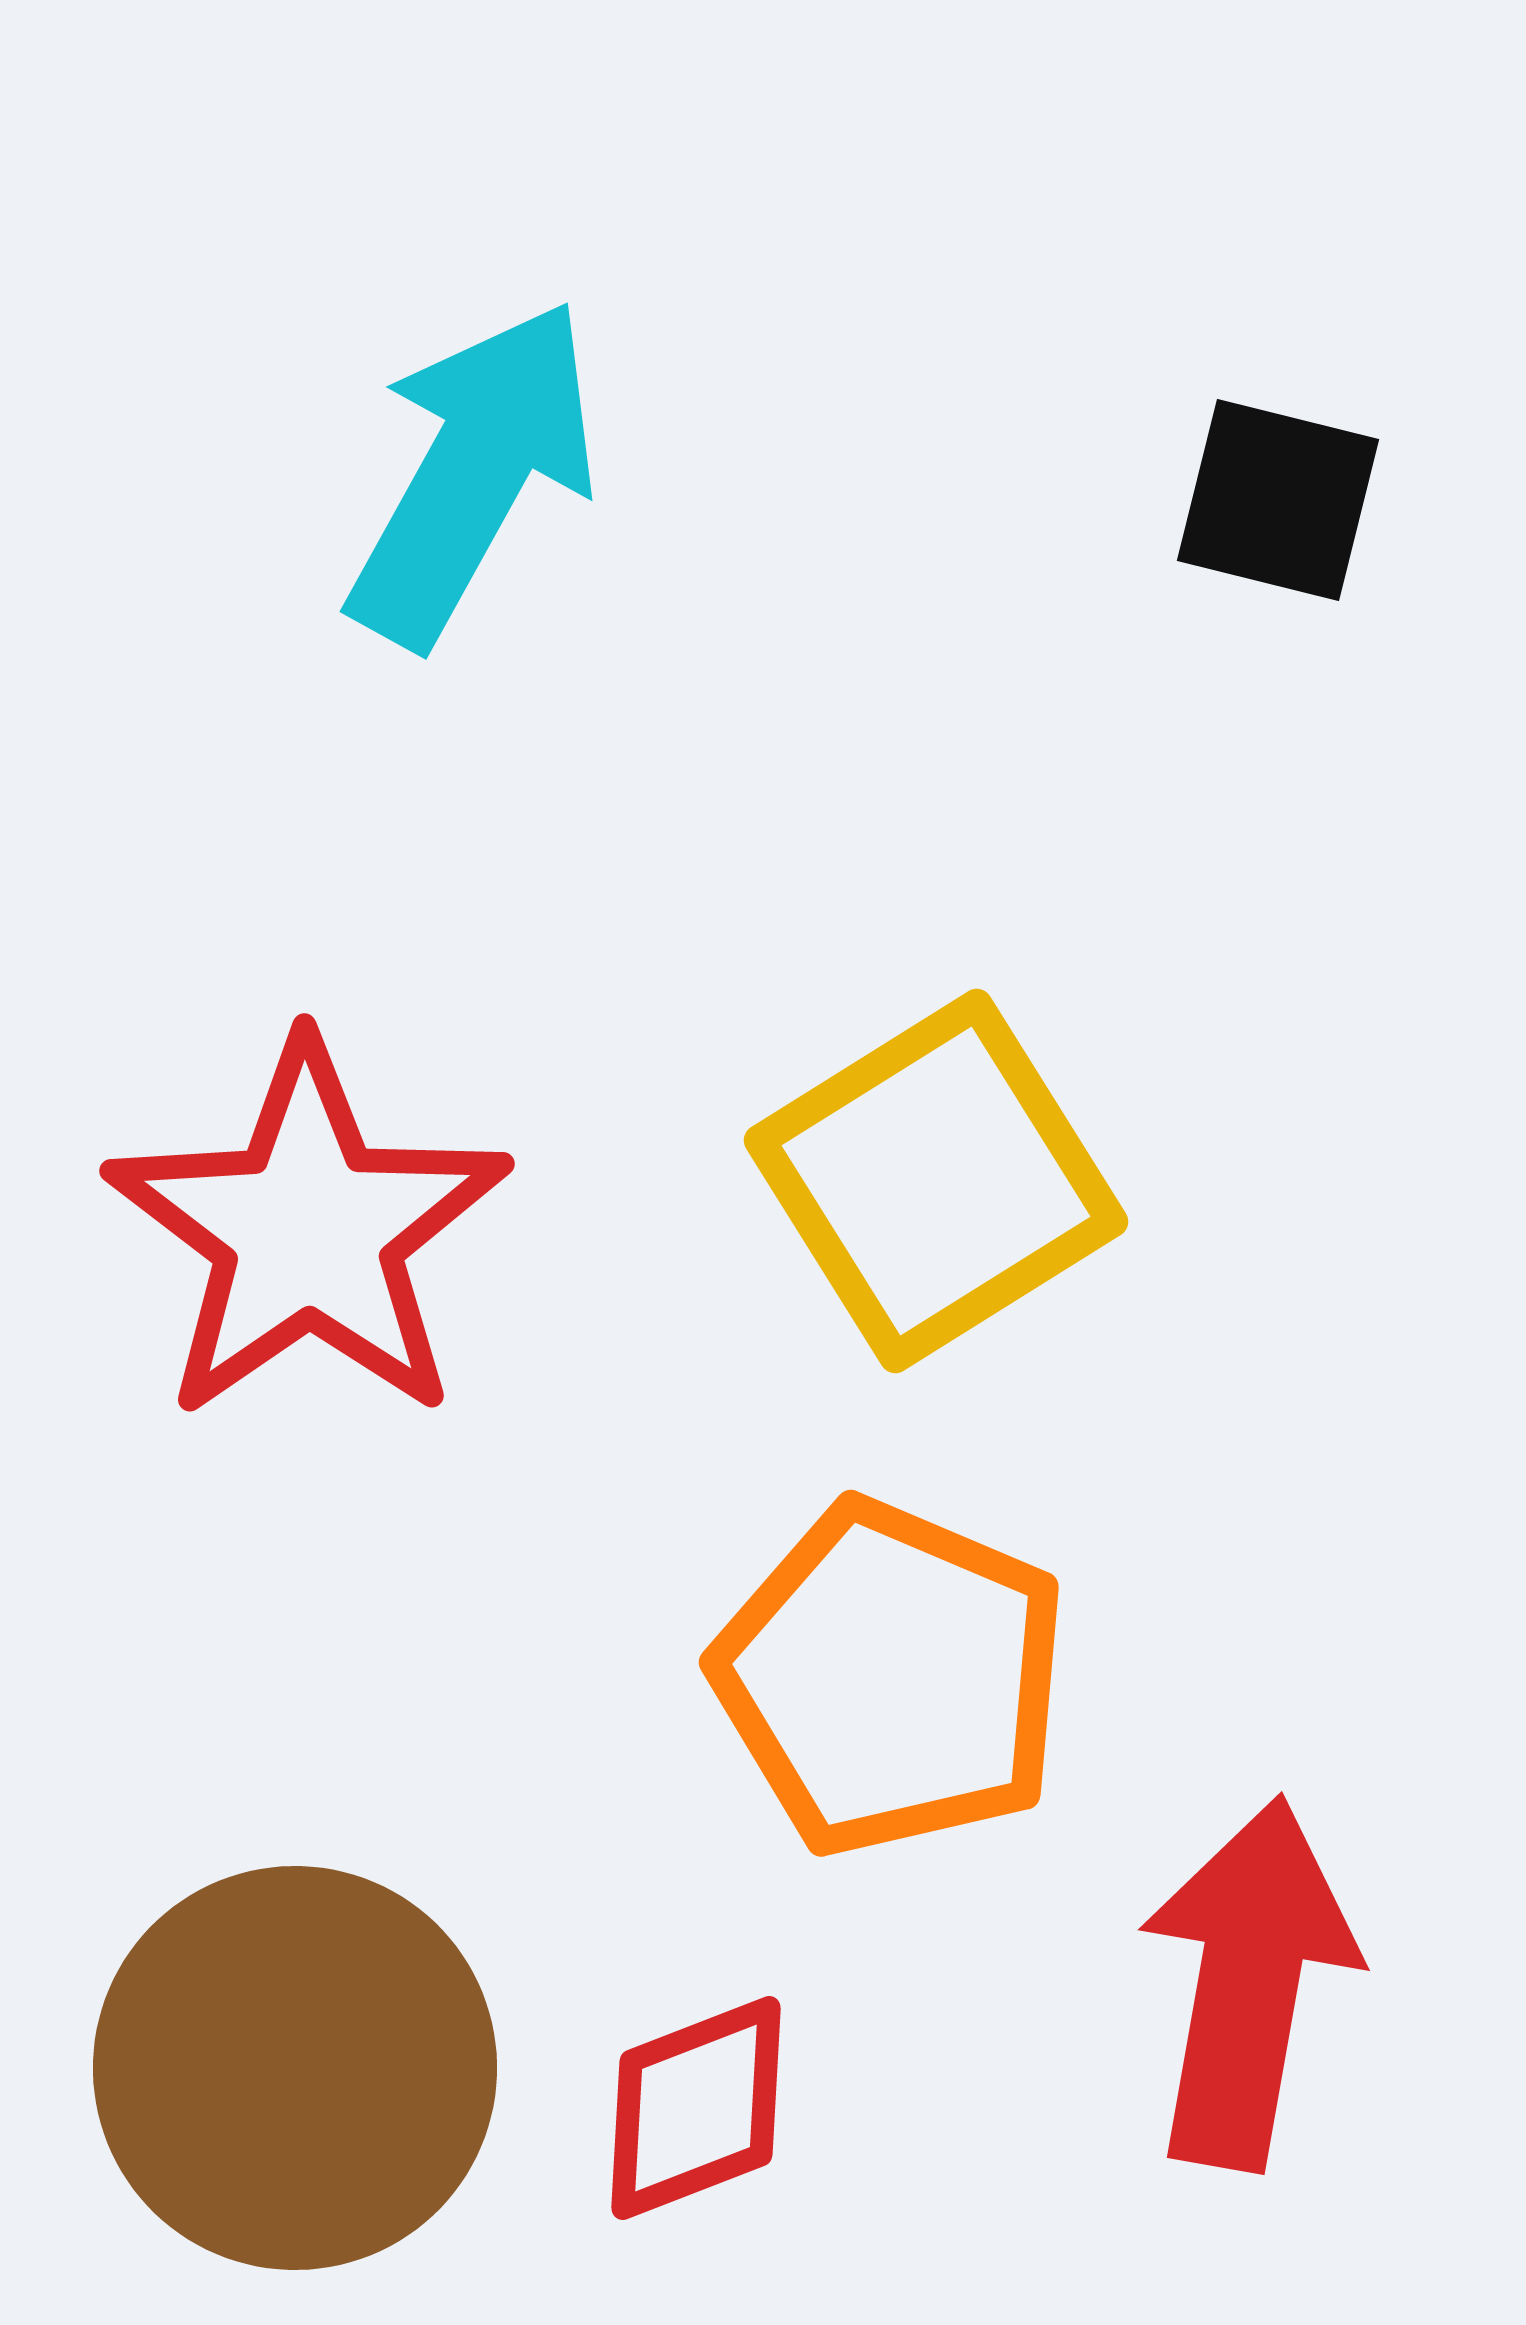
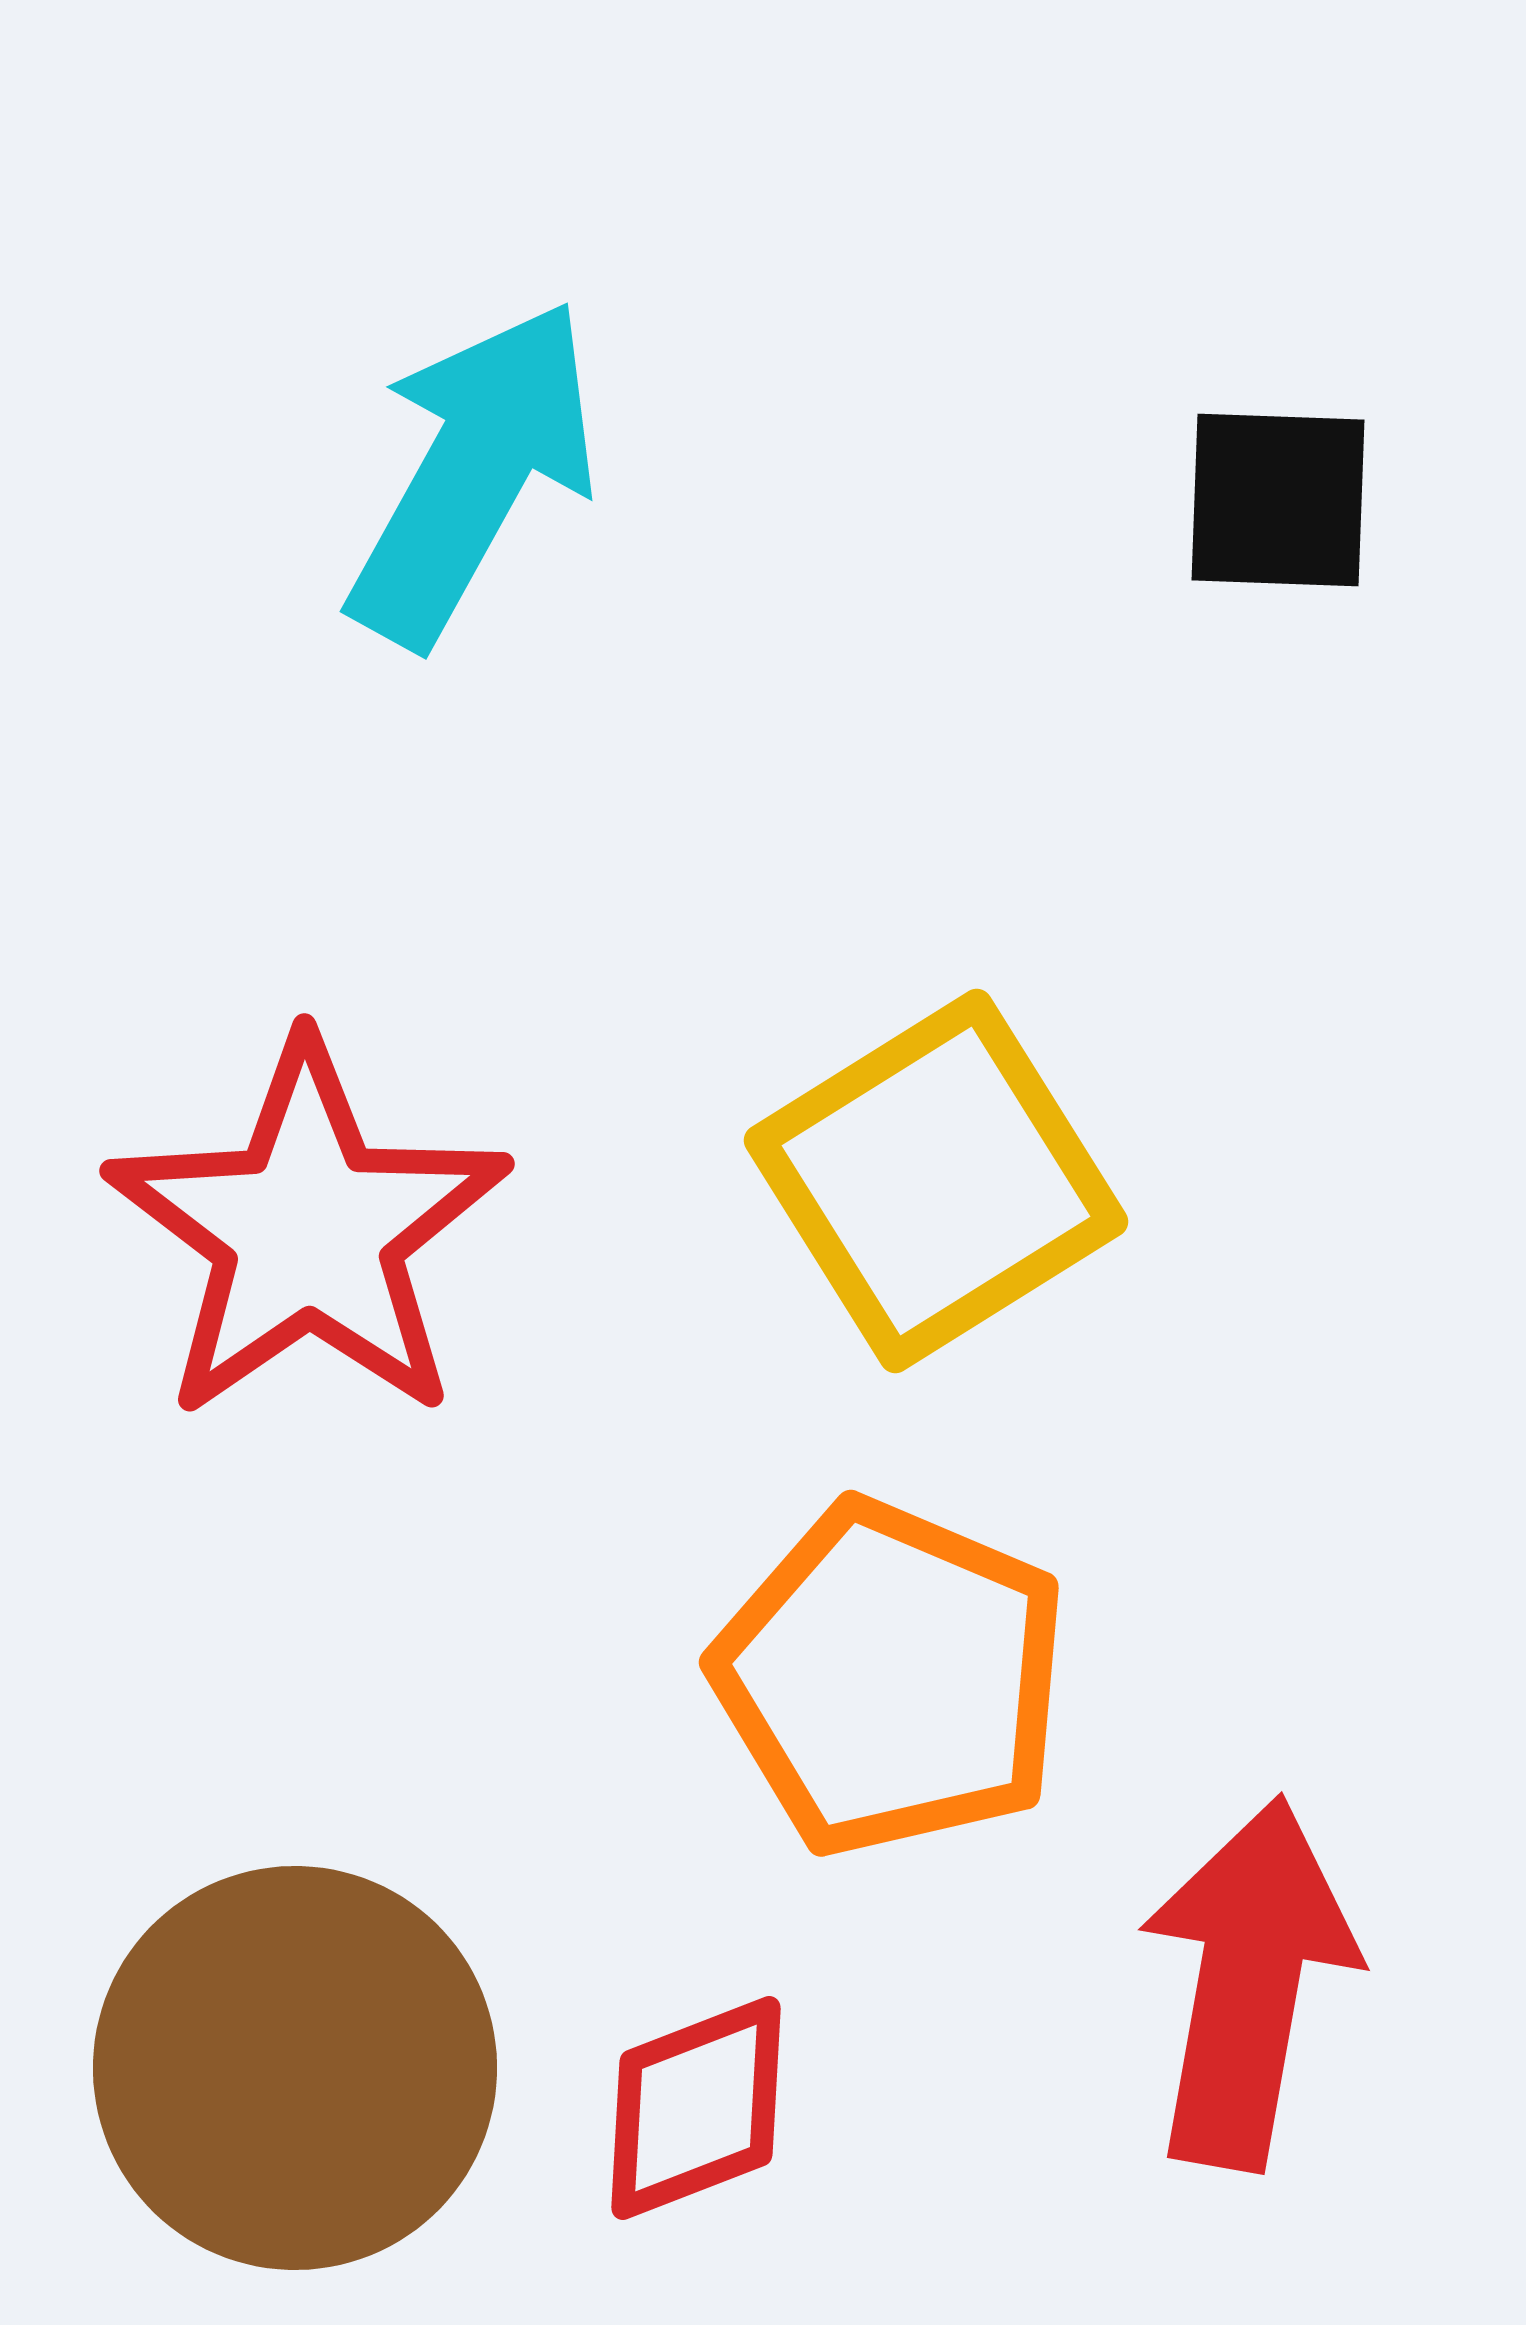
black square: rotated 12 degrees counterclockwise
